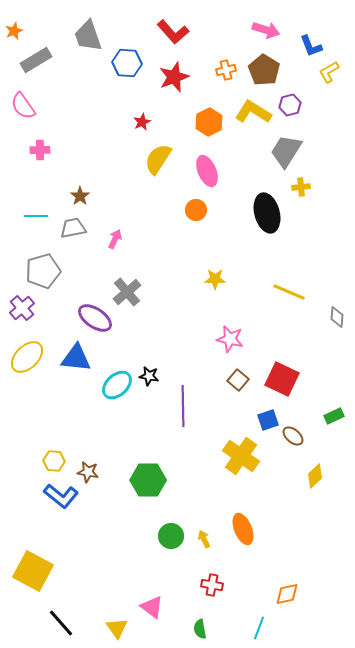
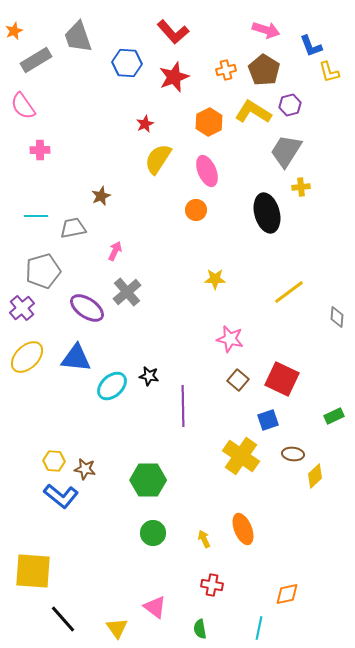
gray trapezoid at (88, 36): moved 10 px left, 1 px down
yellow L-shape at (329, 72): rotated 75 degrees counterclockwise
red star at (142, 122): moved 3 px right, 2 px down
brown star at (80, 196): moved 21 px right; rotated 12 degrees clockwise
pink arrow at (115, 239): moved 12 px down
yellow line at (289, 292): rotated 60 degrees counterclockwise
purple ellipse at (95, 318): moved 8 px left, 10 px up
cyan ellipse at (117, 385): moved 5 px left, 1 px down
brown ellipse at (293, 436): moved 18 px down; rotated 35 degrees counterclockwise
brown star at (88, 472): moved 3 px left, 3 px up
green circle at (171, 536): moved 18 px left, 3 px up
yellow square at (33, 571): rotated 24 degrees counterclockwise
pink triangle at (152, 607): moved 3 px right
black line at (61, 623): moved 2 px right, 4 px up
cyan line at (259, 628): rotated 10 degrees counterclockwise
